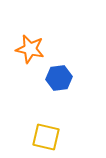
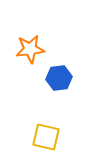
orange star: rotated 20 degrees counterclockwise
